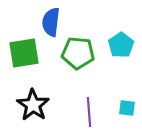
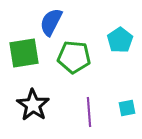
blue semicircle: rotated 20 degrees clockwise
cyan pentagon: moved 1 px left, 5 px up
green pentagon: moved 4 px left, 4 px down
cyan square: rotated 18 degrees counterclockwise
